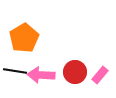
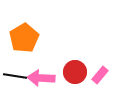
black line: moved 5 px down
pink arrow: moved 3 px down
